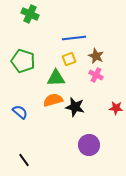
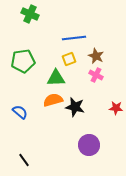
green pentagon: rotated 25 degrees counterclockwise
